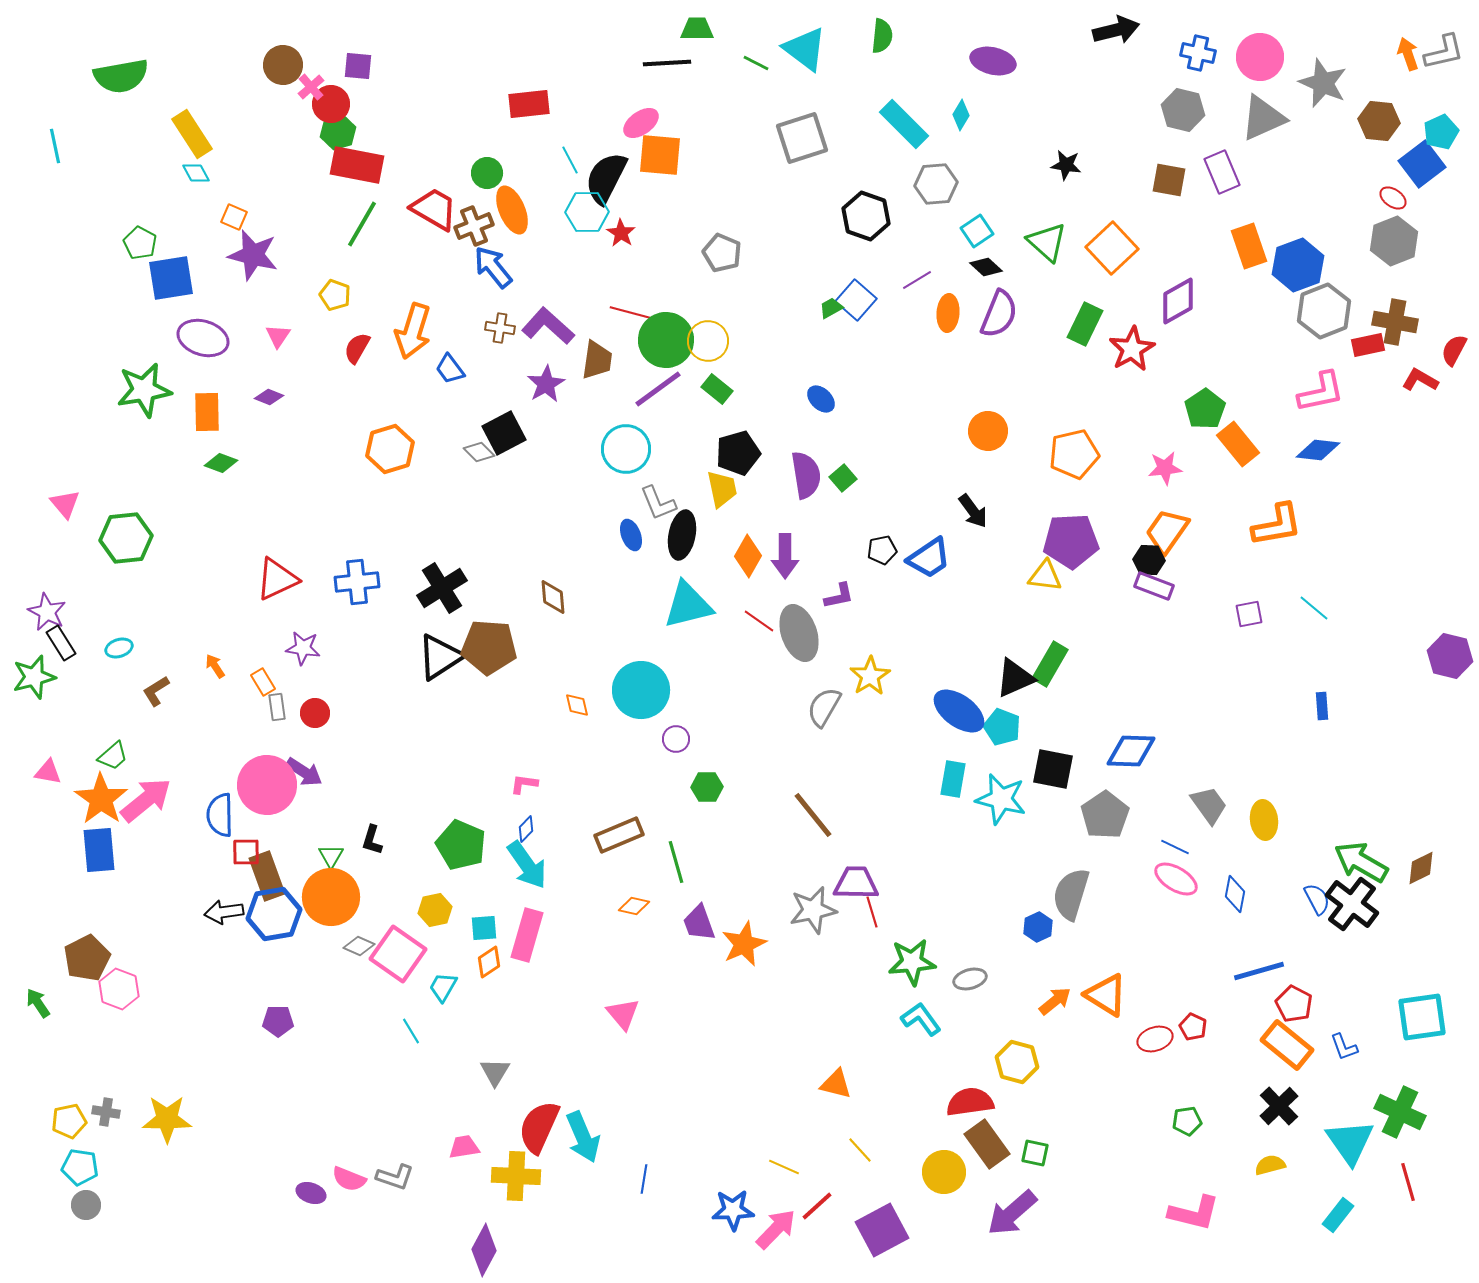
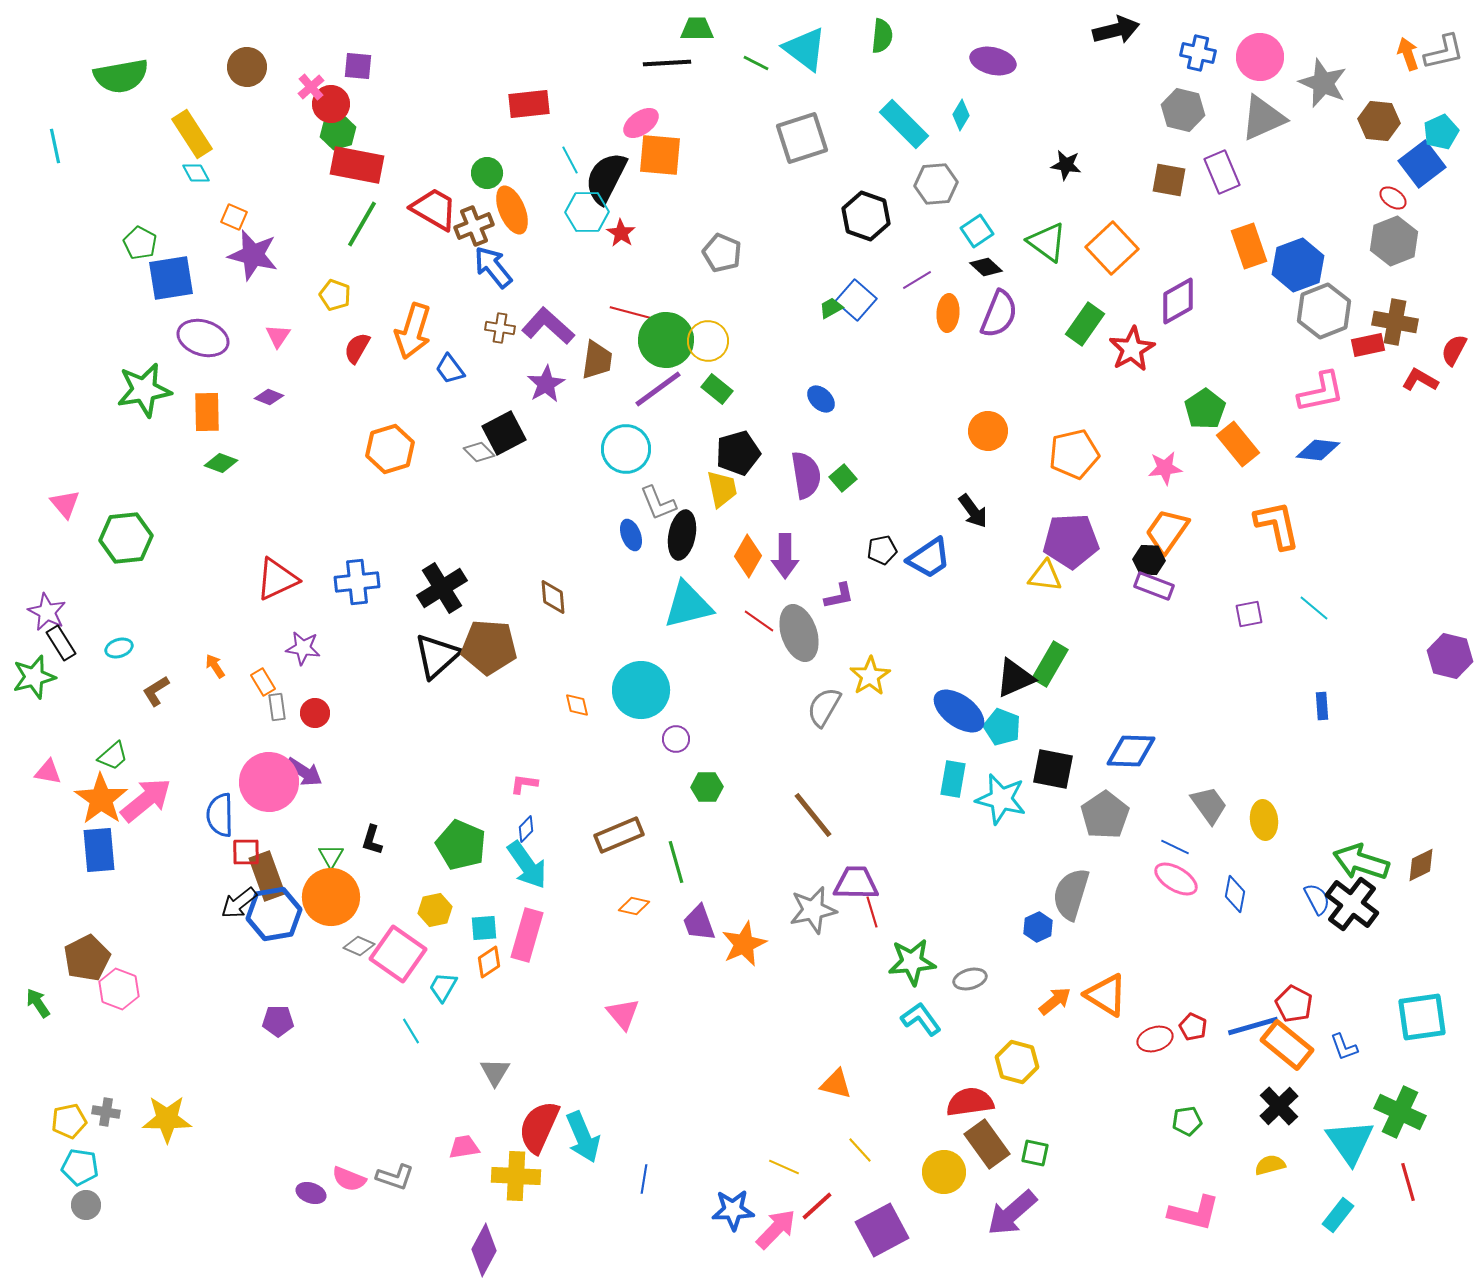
brown circle at (283, 65): moved 36 px left, 2 px down
green triangle at (1047, 242): rotated 6 degrees counterclockwise
green rectangle at (1085, 324): rotated 9 degrees clockwise
orange L-shape at (1277, 525): rotated 92 degrees counterclockwise
black triangle at (440, 657): moved 3 px left, 1 px up; rotated 9 degrees counterclockwise
pink circle at (267, 785): moved 2 px right, 3 px up
green arrow at (1361, 862): rotated 12 degrees counterclockwise
brown diamond at (1421, 868): moved 3 px up
black arrow at (224, 912): moved 15 px right, 9 px up; rotated 30 degrees counterclockwise
blue line at (1259, 971): moved 6 px left, 55 px down
